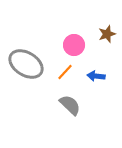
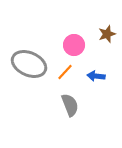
gray ellipse: moved 3 px right; rotated 8 degrees counterclockwise
gray semicircle: rotated 25 degrees clockwise
